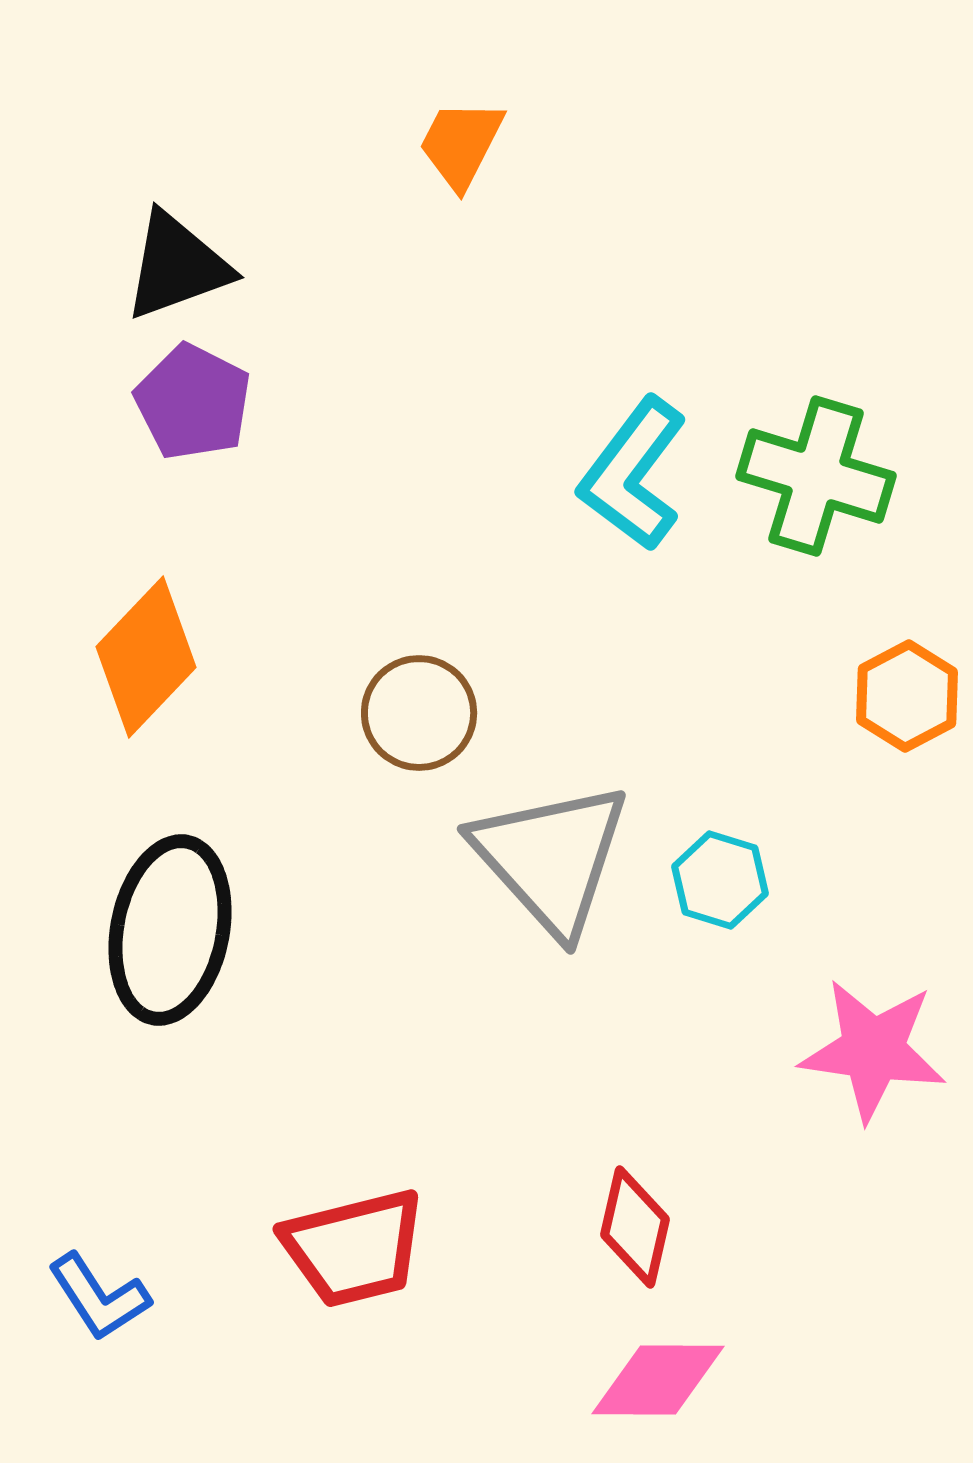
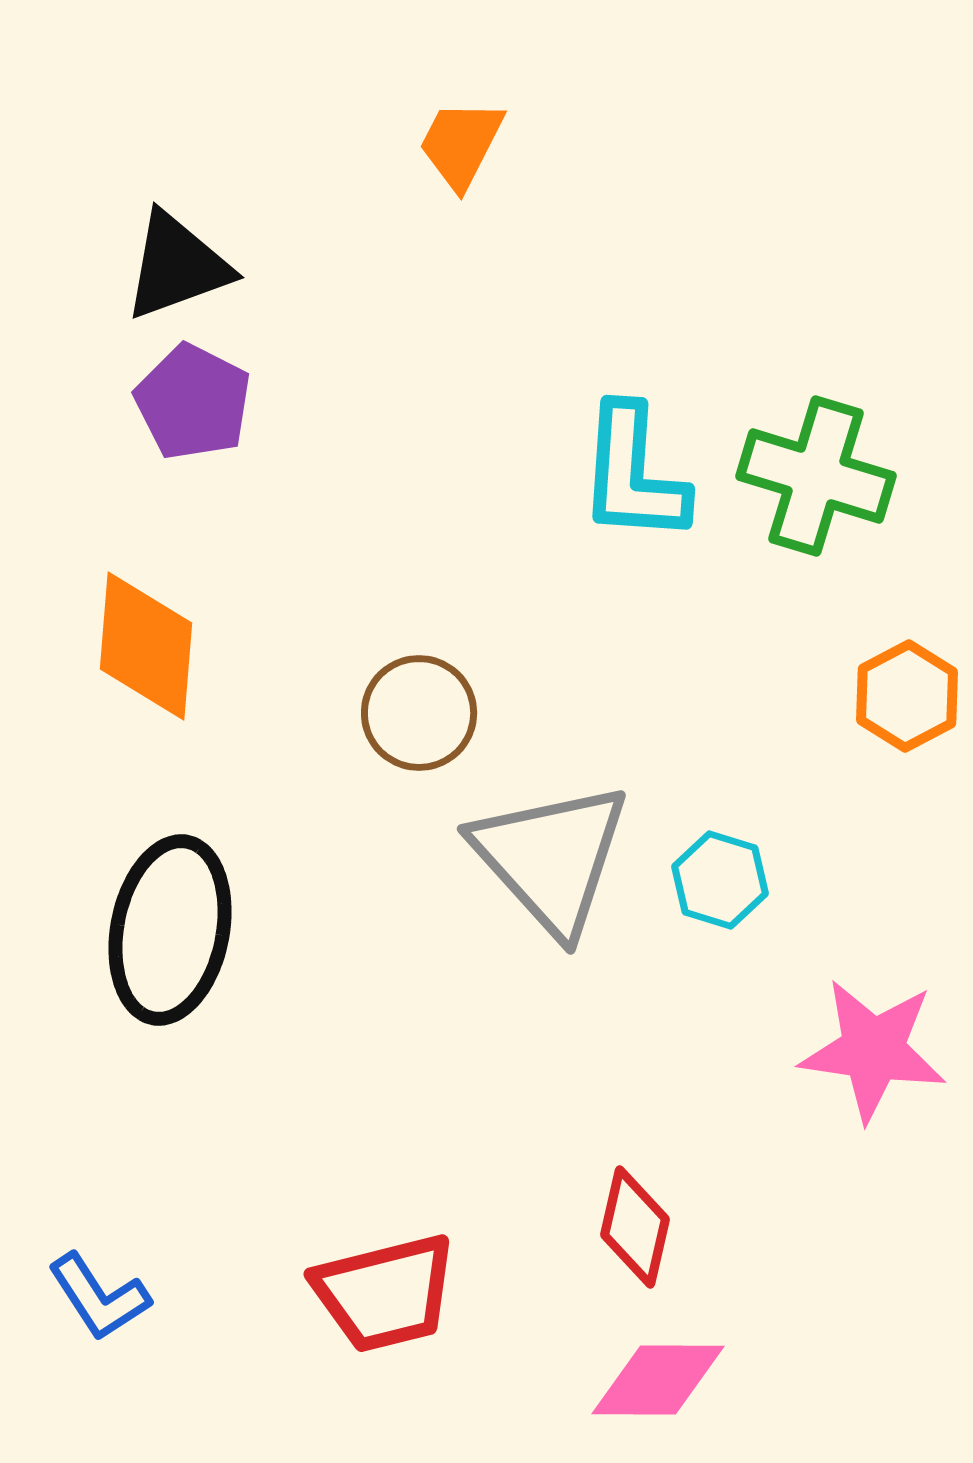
cyan L-shape: rotated 33 degrees counterclockwise
orange diamond: moved 11 px up; rotated 39 degrees counterclockwise
red trapezoid: moved 31 px right, 45 px down
